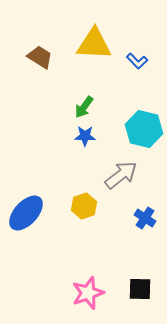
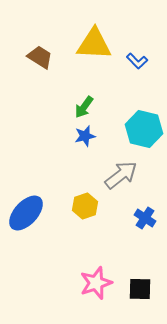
blue star: rotated 15 degrees counterclockwise
yellow hexagon: moved 1 px right
pink star: moved 8 px right, 10 px up
